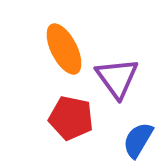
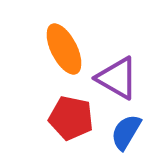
purple triangle: rotated 24 degrees counterclockwise
blue semicircle: moved 12 px left, 8 px up
